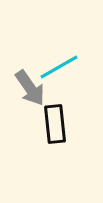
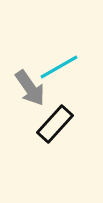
black rectangle: rotated 48 degrees clockwise
